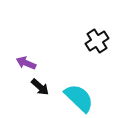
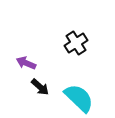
black cross: moved 21 px left, 2 px down
